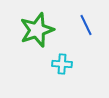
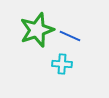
blue line: moved 16 px left, 11 px down; rotated 40 degrees counterclockwise
